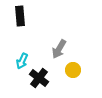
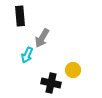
gray arrow: moved 17 px left, 11 px up
cyan arrow: moved 5 px right, 6 px up
black cross: moved 12 px right, 5 px down; rotated 24 degrees counterclockwise
